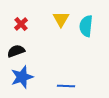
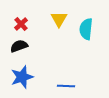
yellow triangle: moved 2 px left
cyan semicircle: moved 3 px down
black semicircle: moved 3 px right, 5 px up
